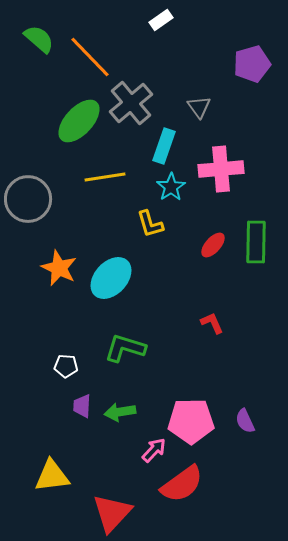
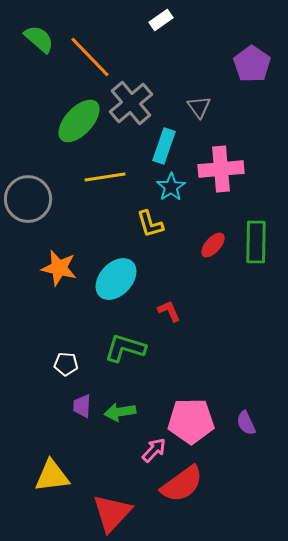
purple pentagon: rotated 21 degrees counterclockwise
orange star: rotated 12 degrees counterclockwise
cyan ellipse: moved 5 px right, 1 px down
red L-shape: moved 43 px left, 12 px up
white pentagon: moved 2 px up
purple semicircle: moved 1 px right, 2 px down
